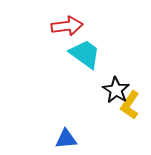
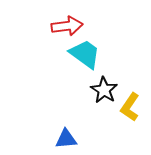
black star: moved 12 px left
yellow L-shape: moved 2 px down
